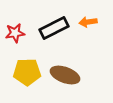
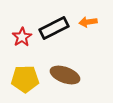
red star: moved 7 px right, 4 px down; rotated 24 degrees counterclockwise
yellow pentagon: moved 2 px left, 7 px down
